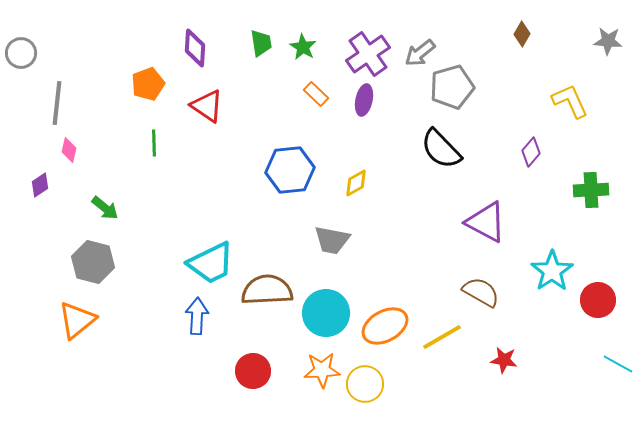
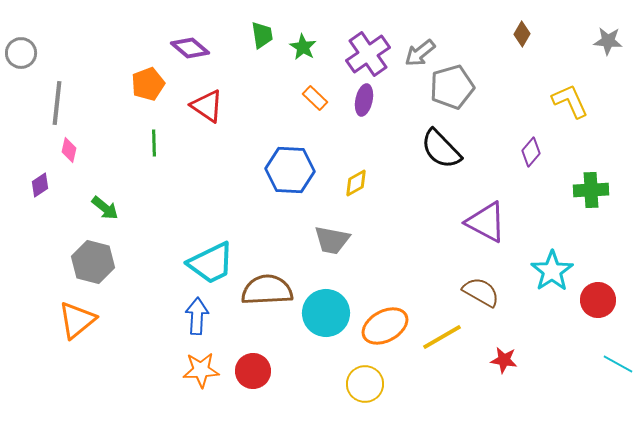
green trapezoid at (261, 43): moved 1 px right, 8 px up
purple diamond at (195, 48): moved 5 px left; rotated 54 degrees counterclockwise
orange rectangle at (316, 94): moved 1 px left, 4 px down
blue hexagon at (290, 170): rotated 9 degrees clockwise
orange star at (322, 370): moved 121 px left
